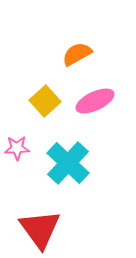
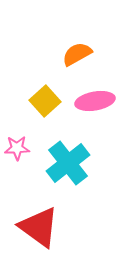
pink ellipse: rotated 15 degrees clockwise
cyan cross: rotated 9 degrees clockwise
red triangle: moved 1 px left, 2 px up; rotated 18 degrees counterclockwise
